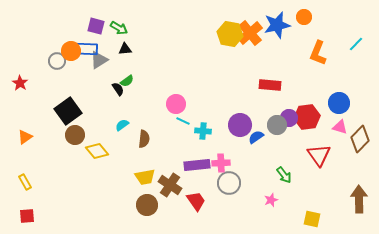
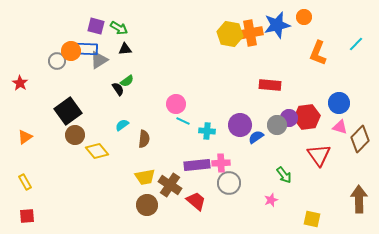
orange cross at (250, 33): rotated 30 degrees clockwise
cyan cross at (203, 131): moved 4 px right
red trapezoid at (196, 201): rotated 15 degrees counterclockwise
